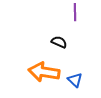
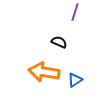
purple line: rotated 18 degrees clockwise
blue triangle: rotated 42 degrees clockwise
